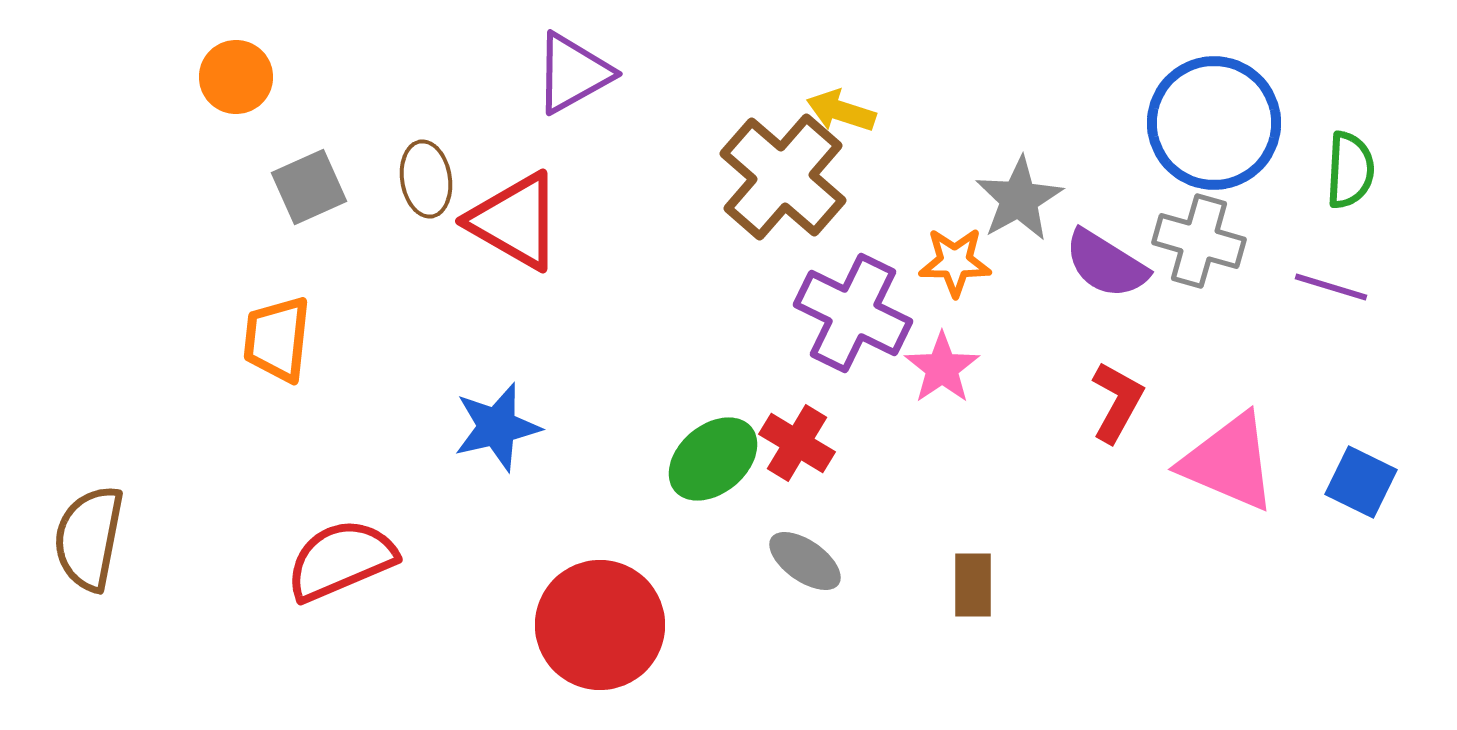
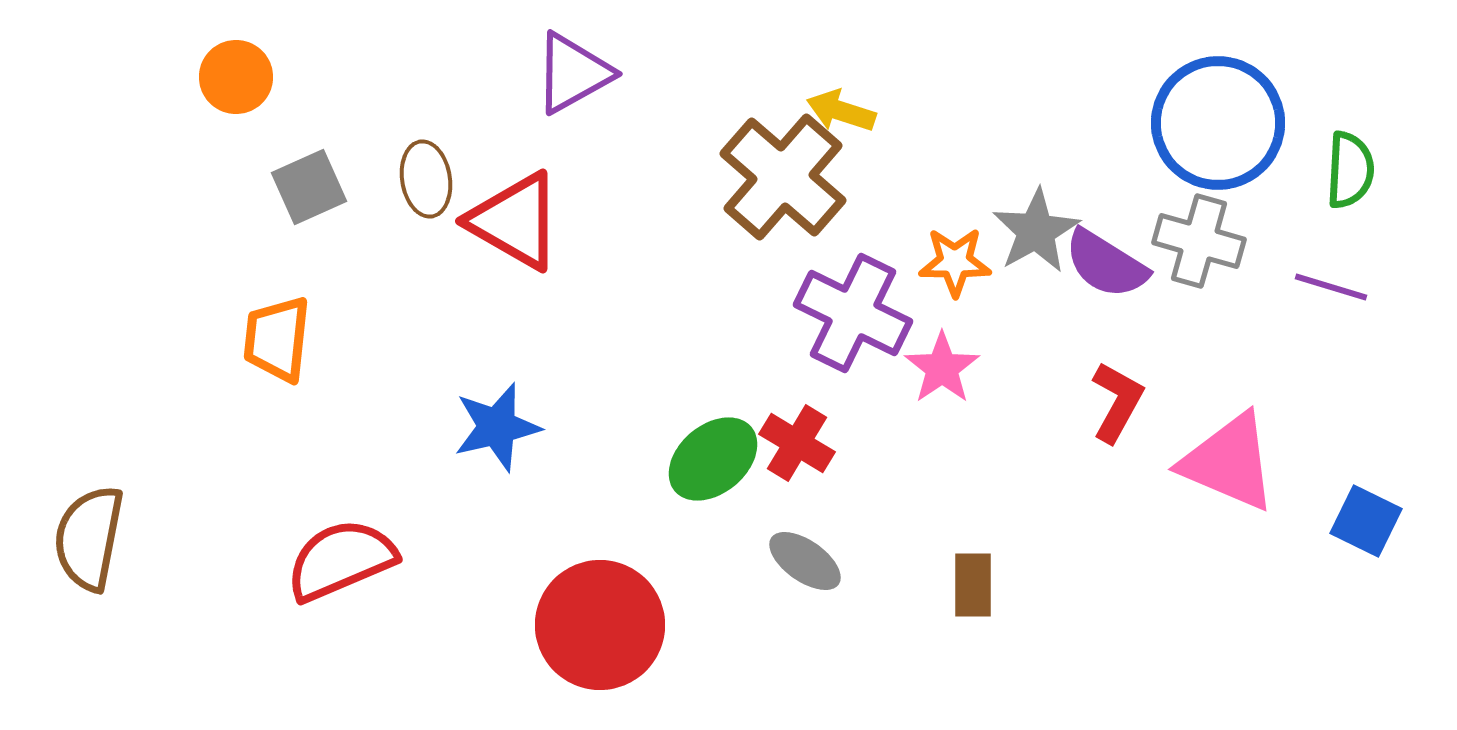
blue circle: moved 4 px right
gray star: moved 17 px right, 32 px down
blue square: moved 5 px right, 39 px down
